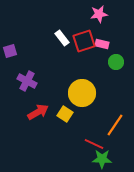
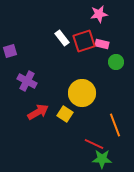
orange line: rotated 55 degrees counterclockwise
